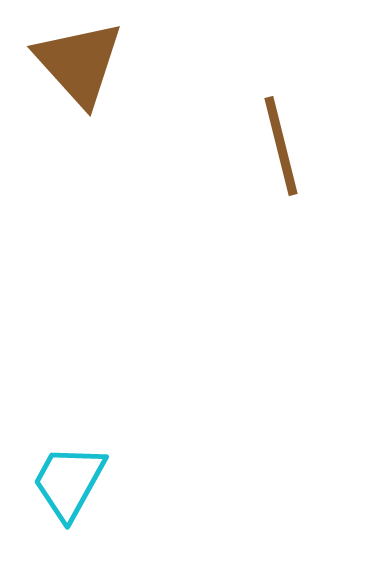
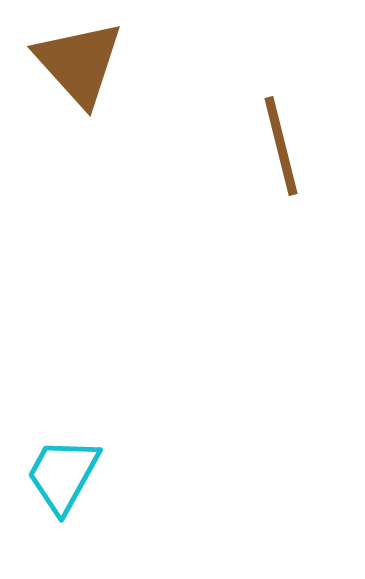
cyan trapezoid: moved 6 px left, 7 px up
